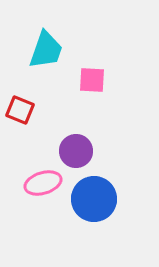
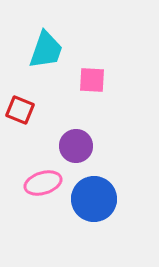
purple circle: moved 5 px up
